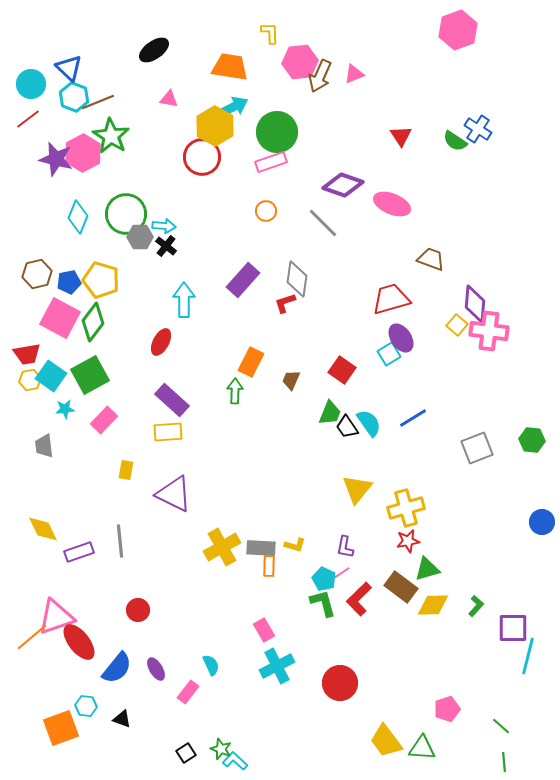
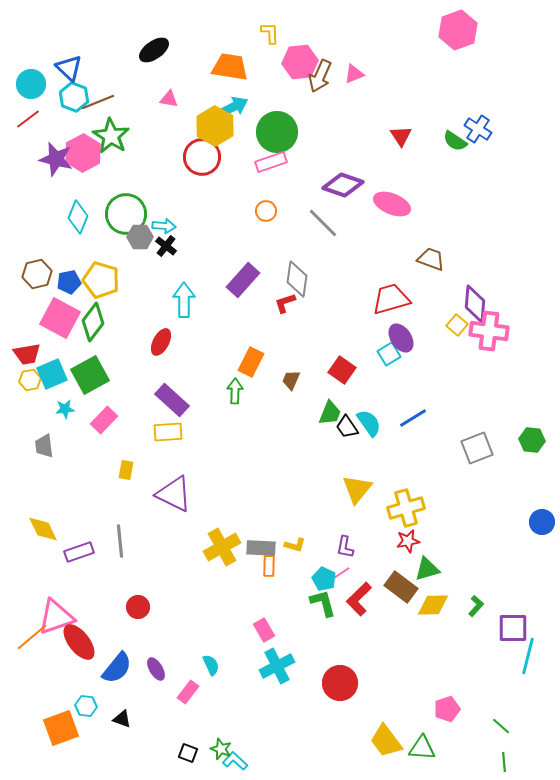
cyan square at (51, 376): moved 1 px right, 2 px up; rotated 32 degrees clockwise
red circle at (138, 610): moved 3 px up
black square at (186, 753): moved 2 px right; rotated 36 degrees counterclockwise
